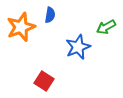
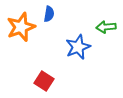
blue semicircle: moved 1 px left, 1 px up
green arrow: rotated 24 degrees clockwise
